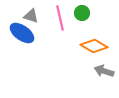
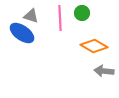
pink line: rotated 10 degrees clockwise
gray arrow: rotated 12 degrees counterclockwise
